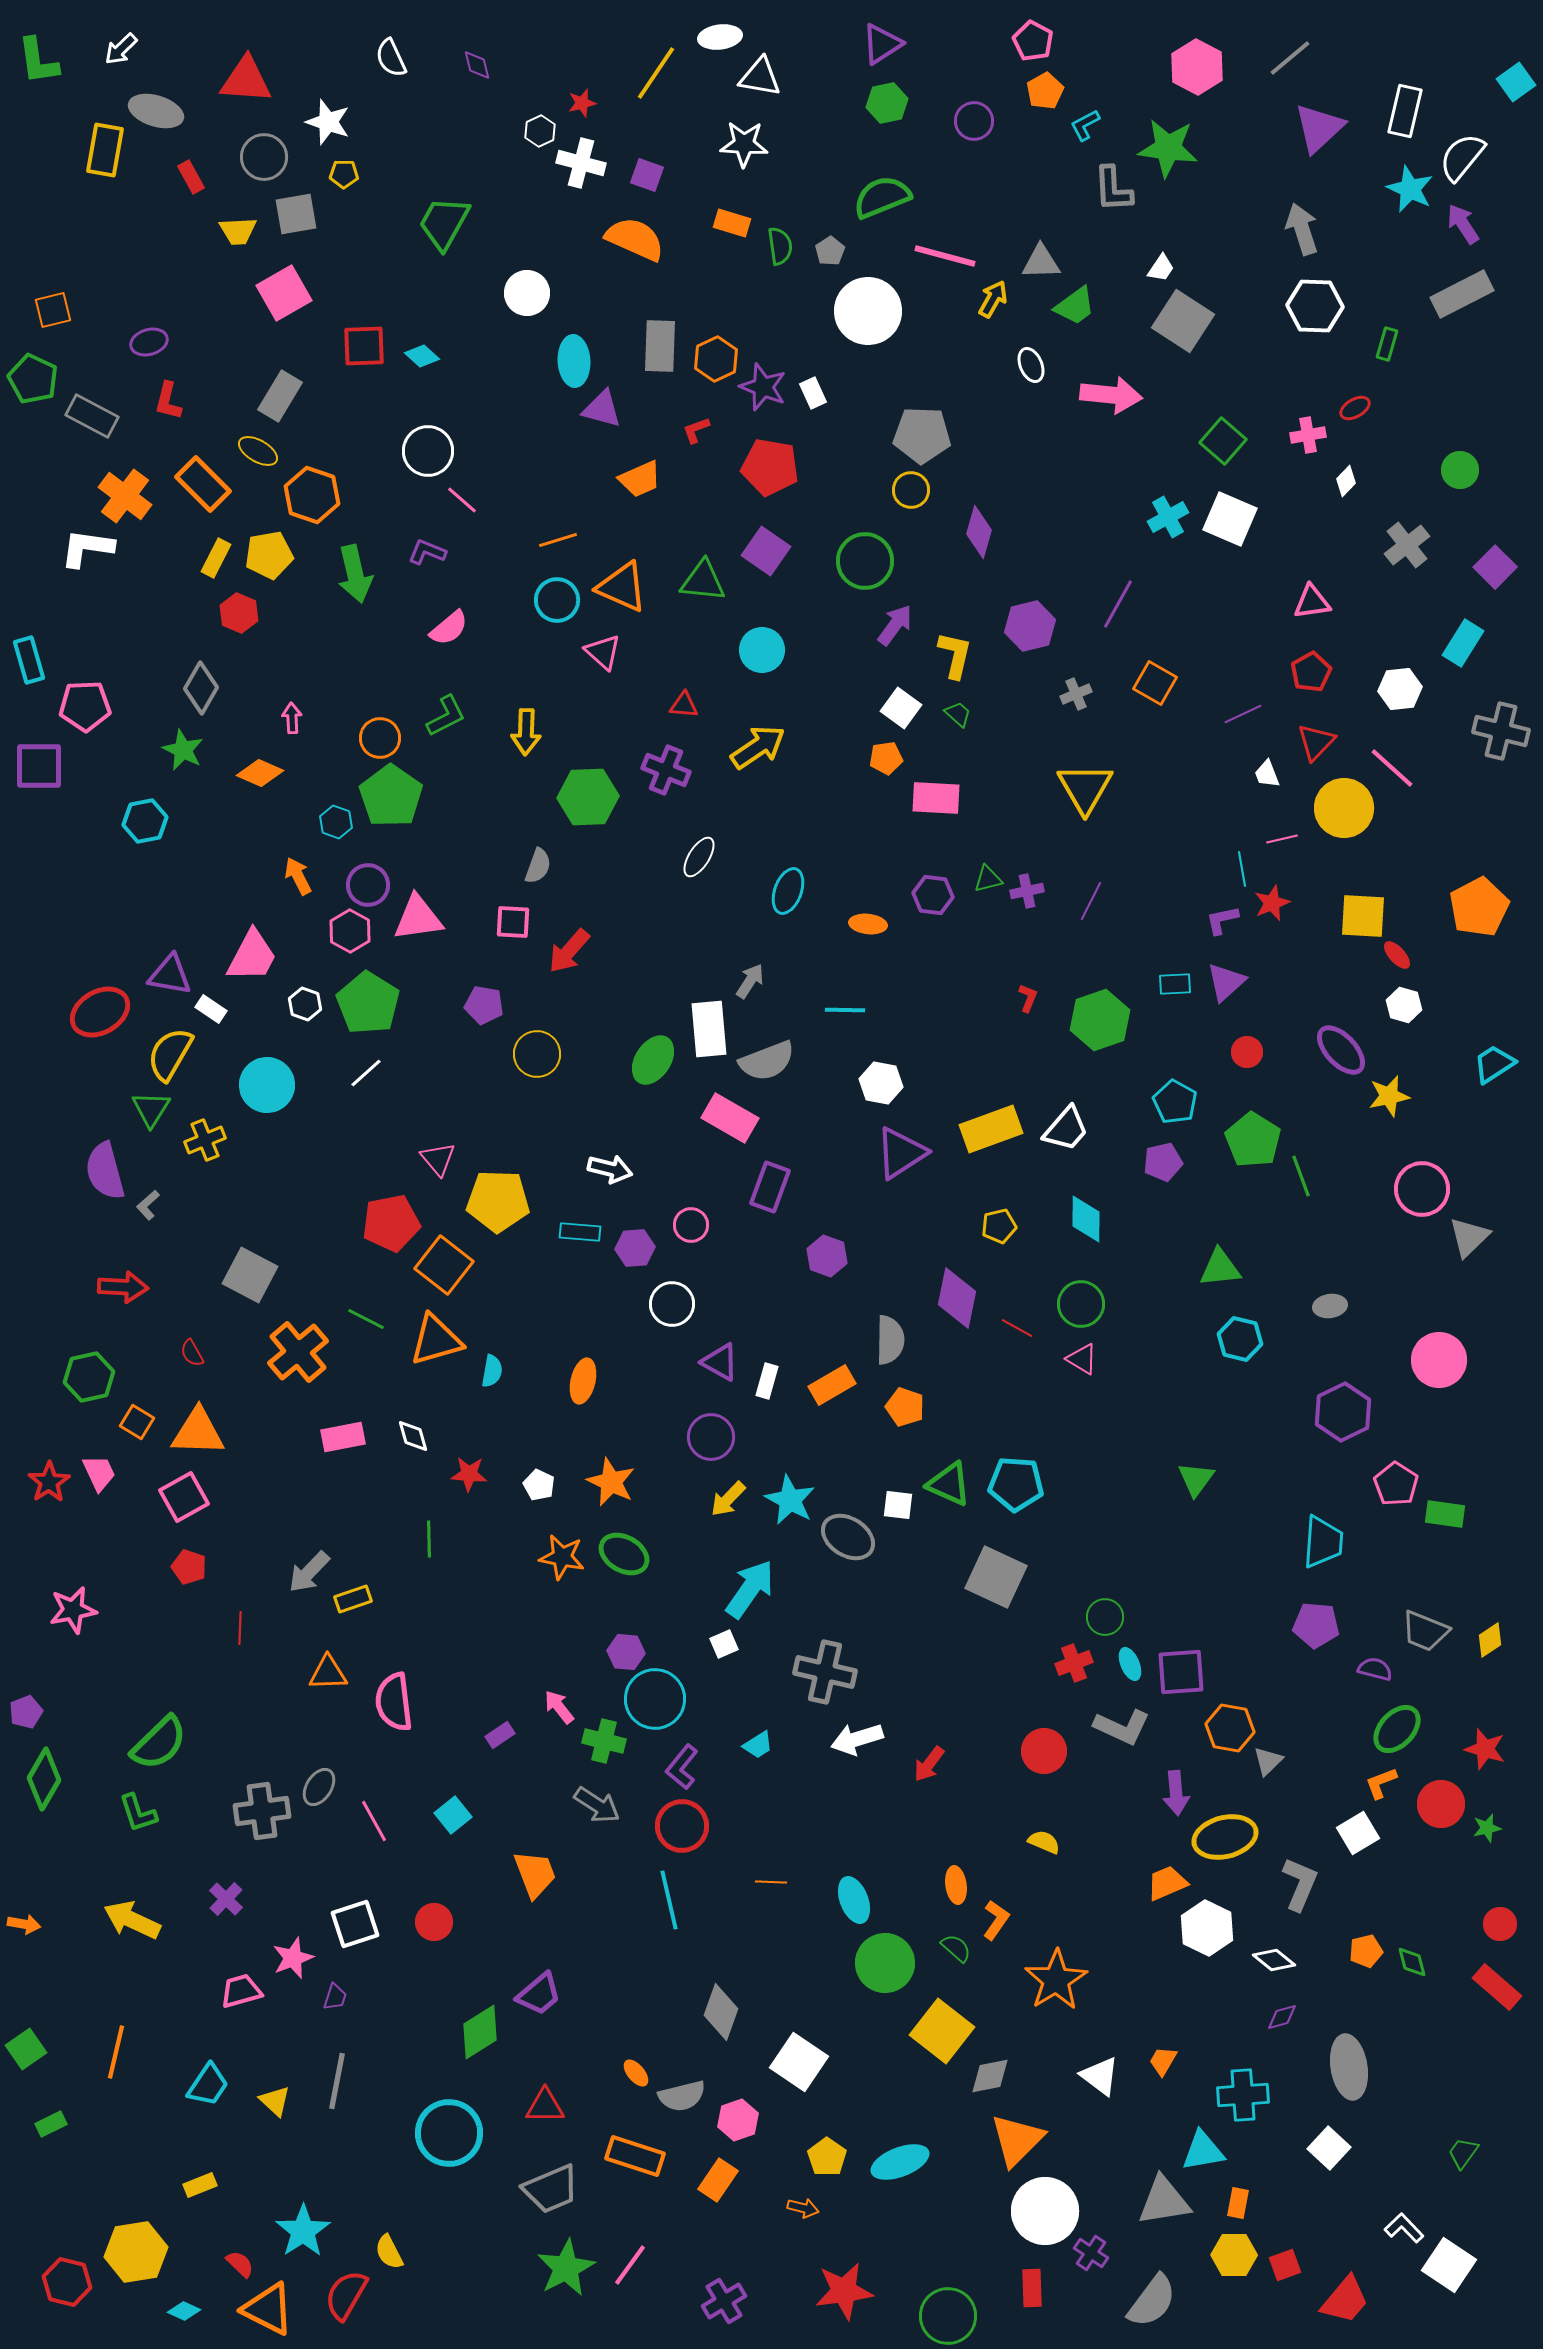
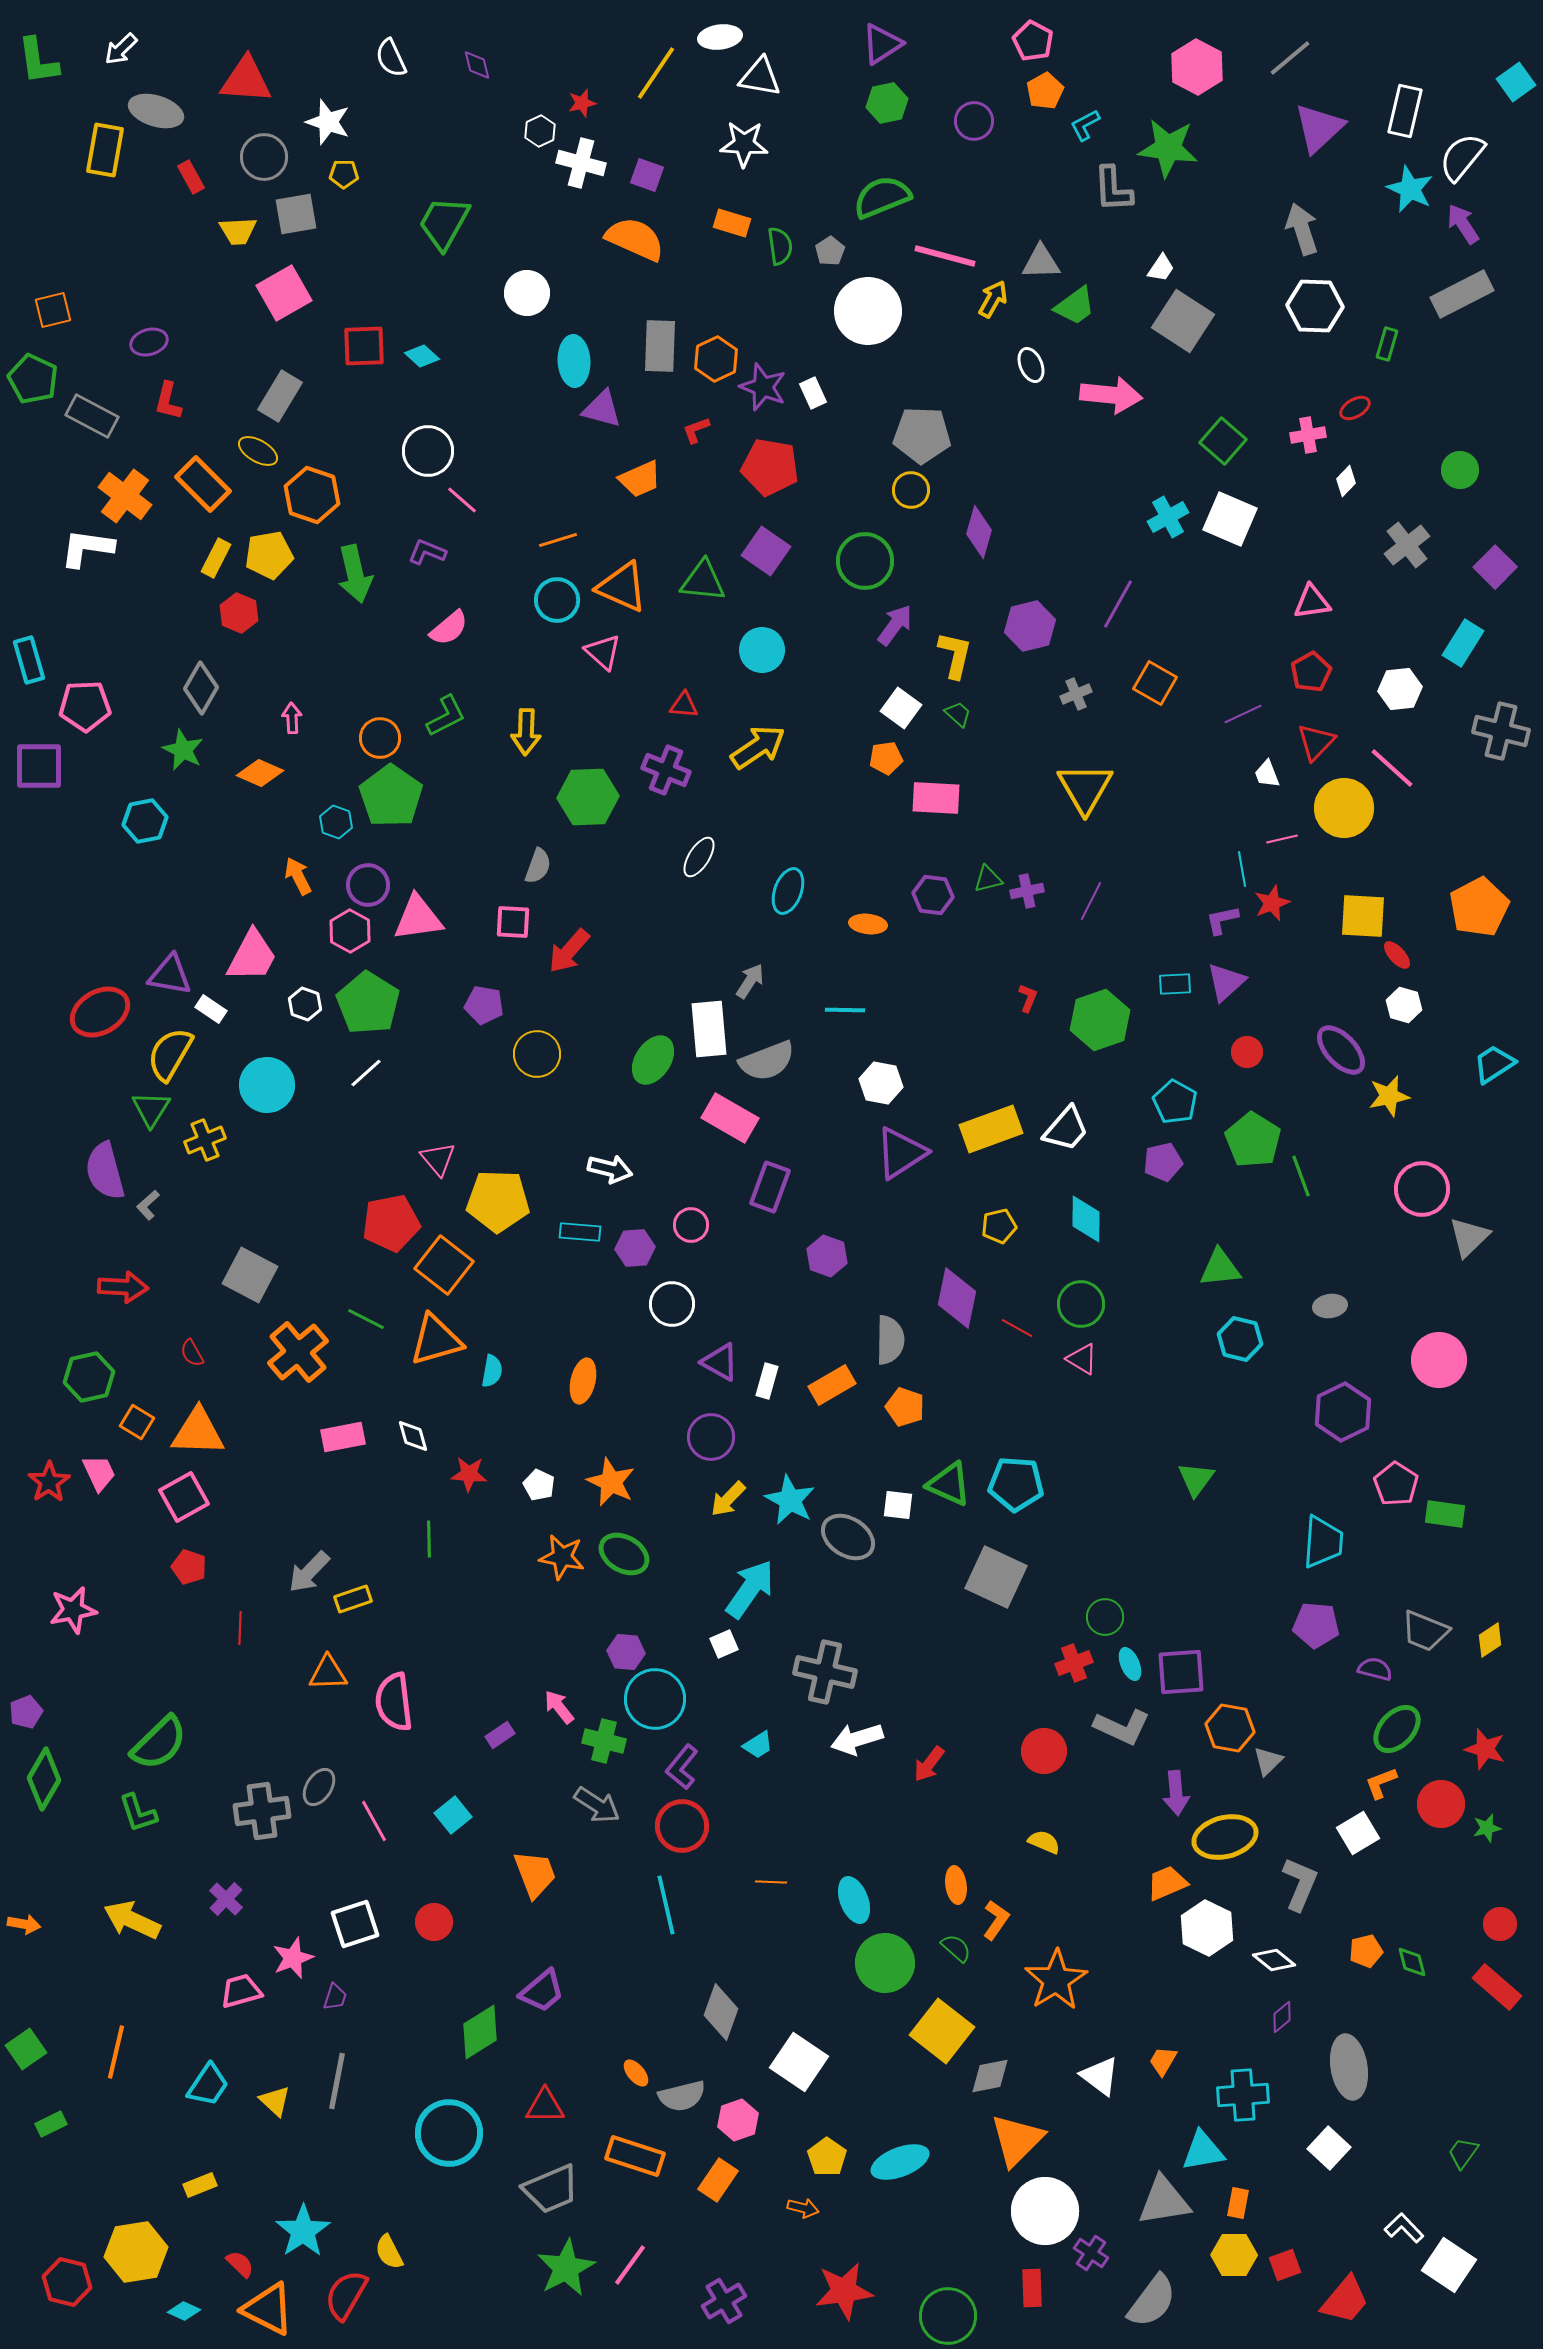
cyan line at (669, 1900): moved 3 px left, 5 px down
purple trapezoid at (539, 1994): moved 3 px right, 3 px up
purple diamond at (1282, 2017): rotated 24 degrees counterclockwise
